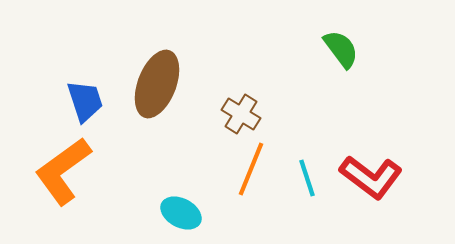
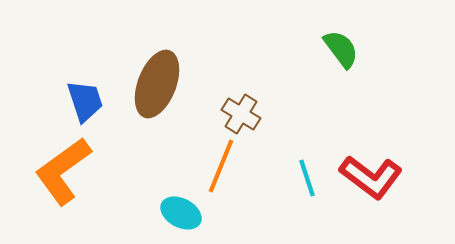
orange line: moved 30 px left, 3 px up
